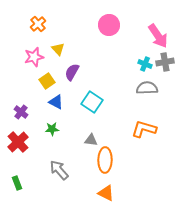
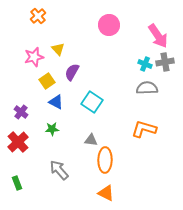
orange cross: moved 8 px up
